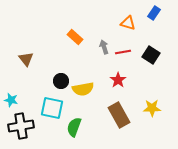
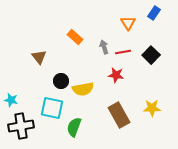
orange triangle: rotated 42 degrees clockwise
black square: rotated 12 degrees clockwise
brown triangle: moved 13 px right, 2 px up
red star: moved 2 px left, 5 px up; rotated 28 degrees counterclockwise
